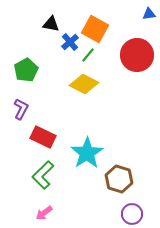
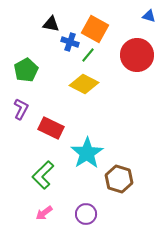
blue triangle: moved 2 px down; rotated 24 degrees clockwise
blue cross: rotated 30 degrees counterclockwise
red rectangle: moved 8 px right, 9 px up
purple circle: moved 46 px left
